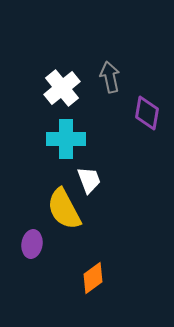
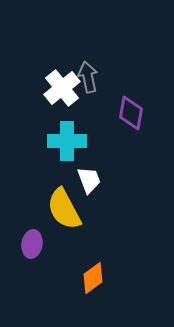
gray arrow: moved 22 px left
purple diamond: moved 16 px left
cyan cross: moved 1 px right, 2 px down
